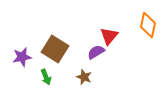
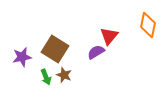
brown star: moved 20 px left, 2 px up
